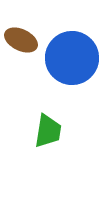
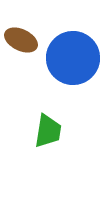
blue circle: moved 1 px right
